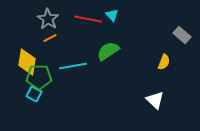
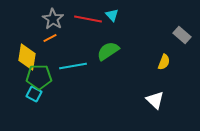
gray star: moved 5 px right
yellow diamond: moved 5 px up
